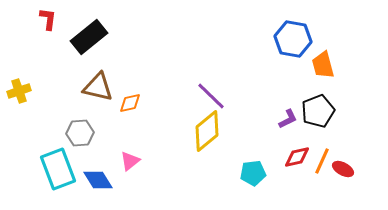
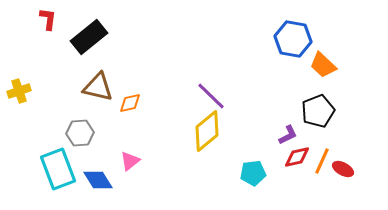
orange trapezoid: rotated 32 degrees counterclockwise
purple L-shape: moved 16 px down
